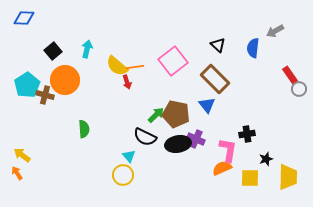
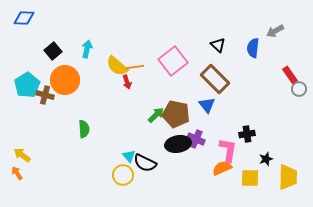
black semicircle: moved 26 px down
